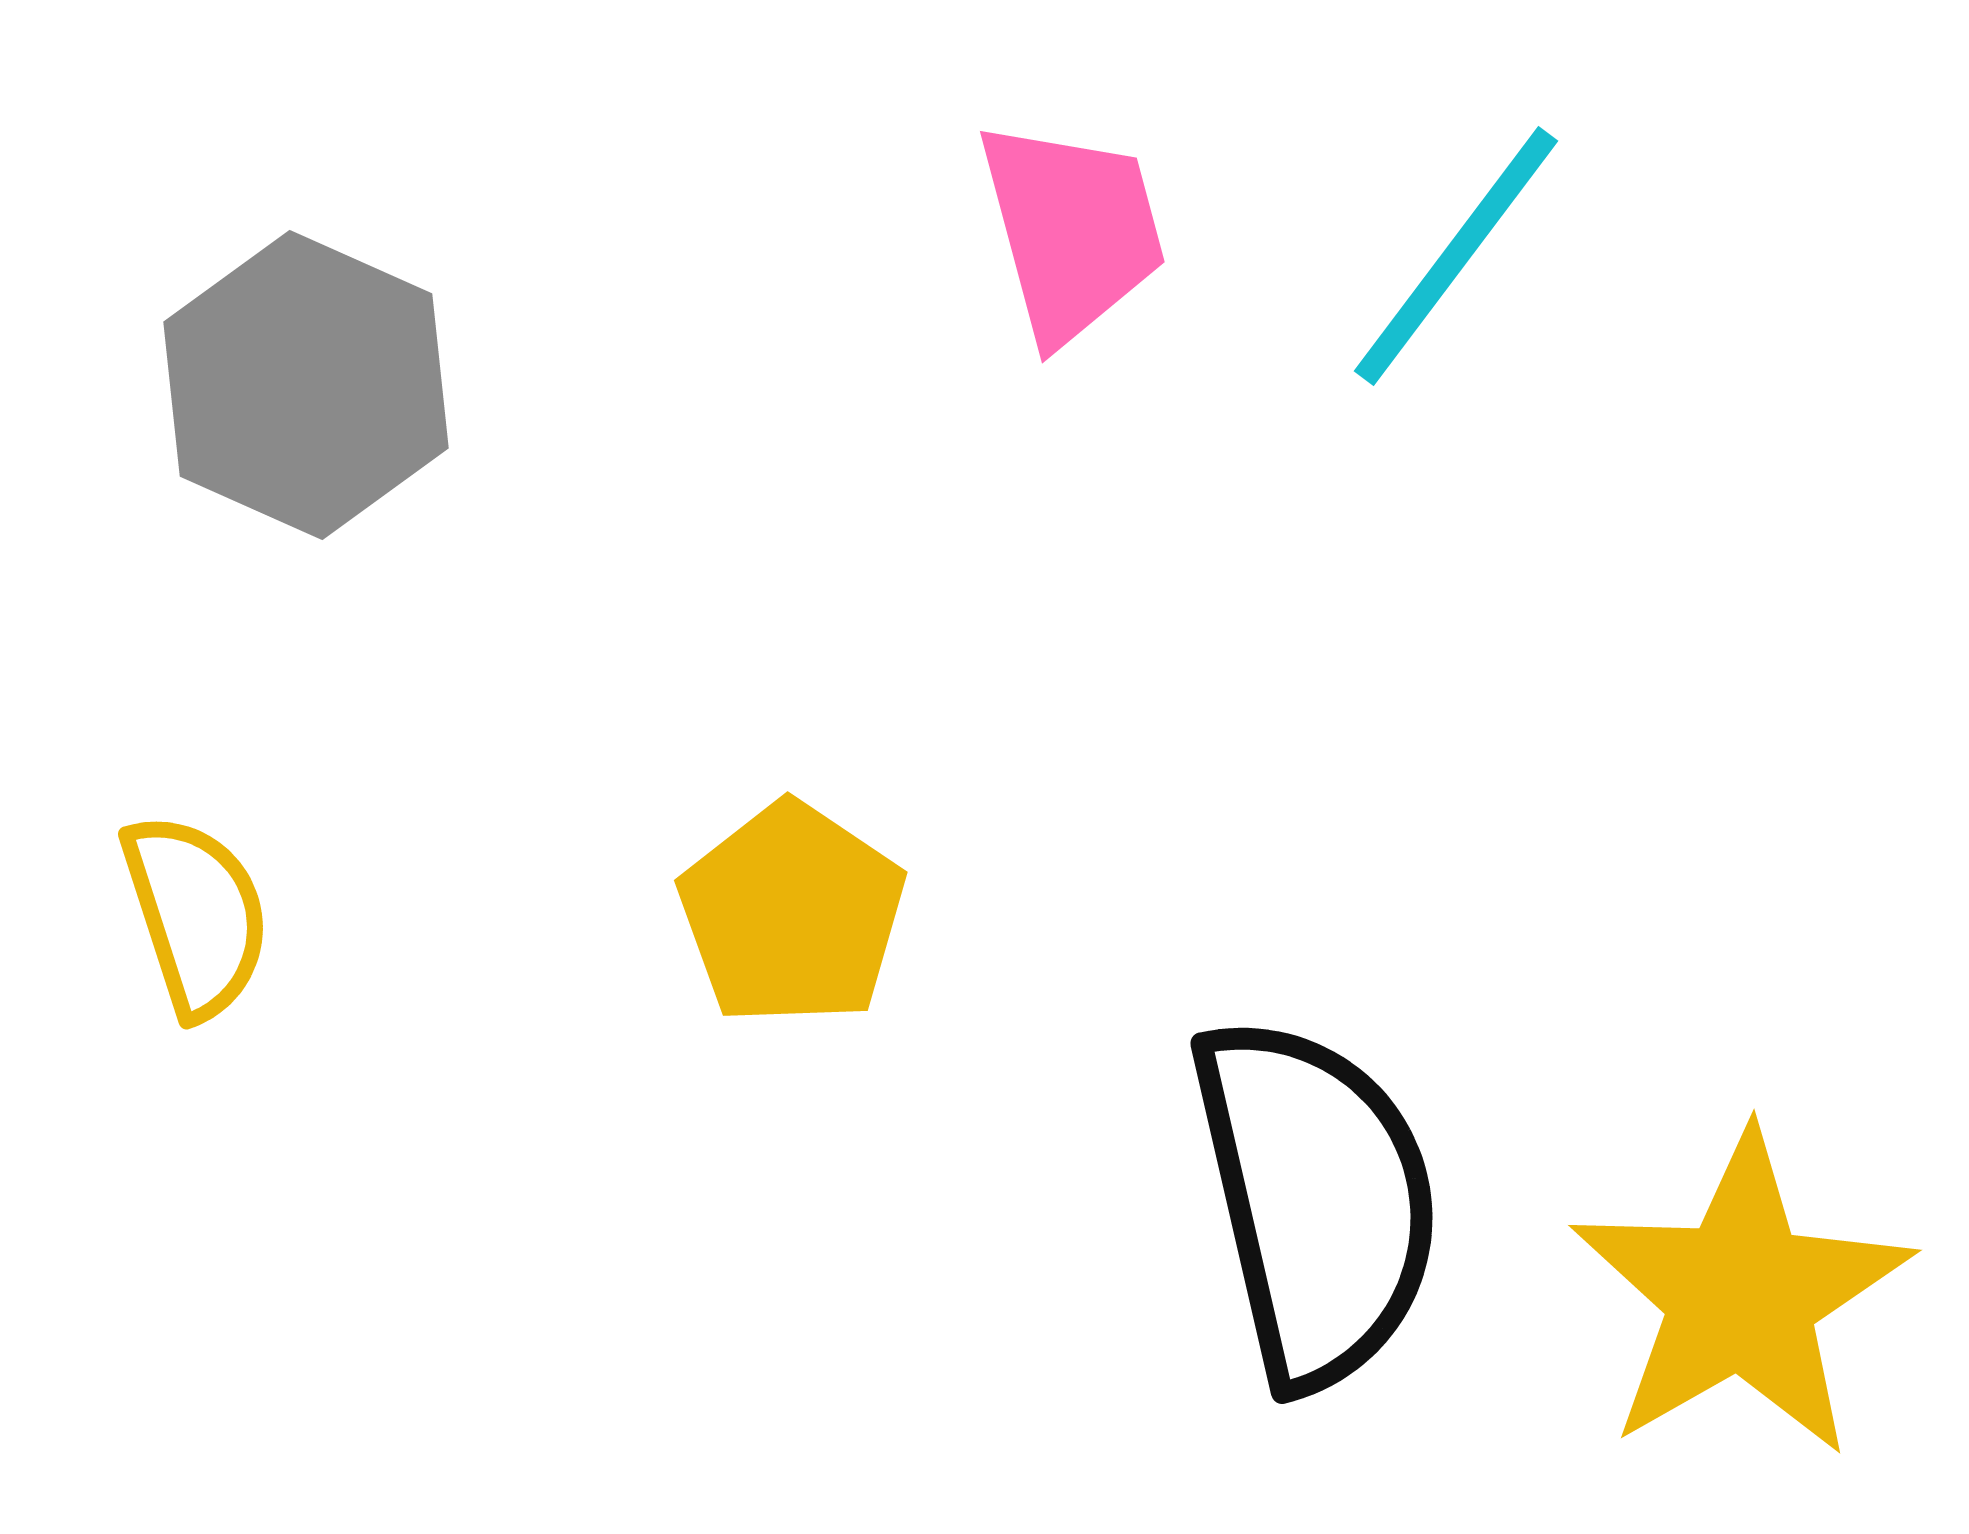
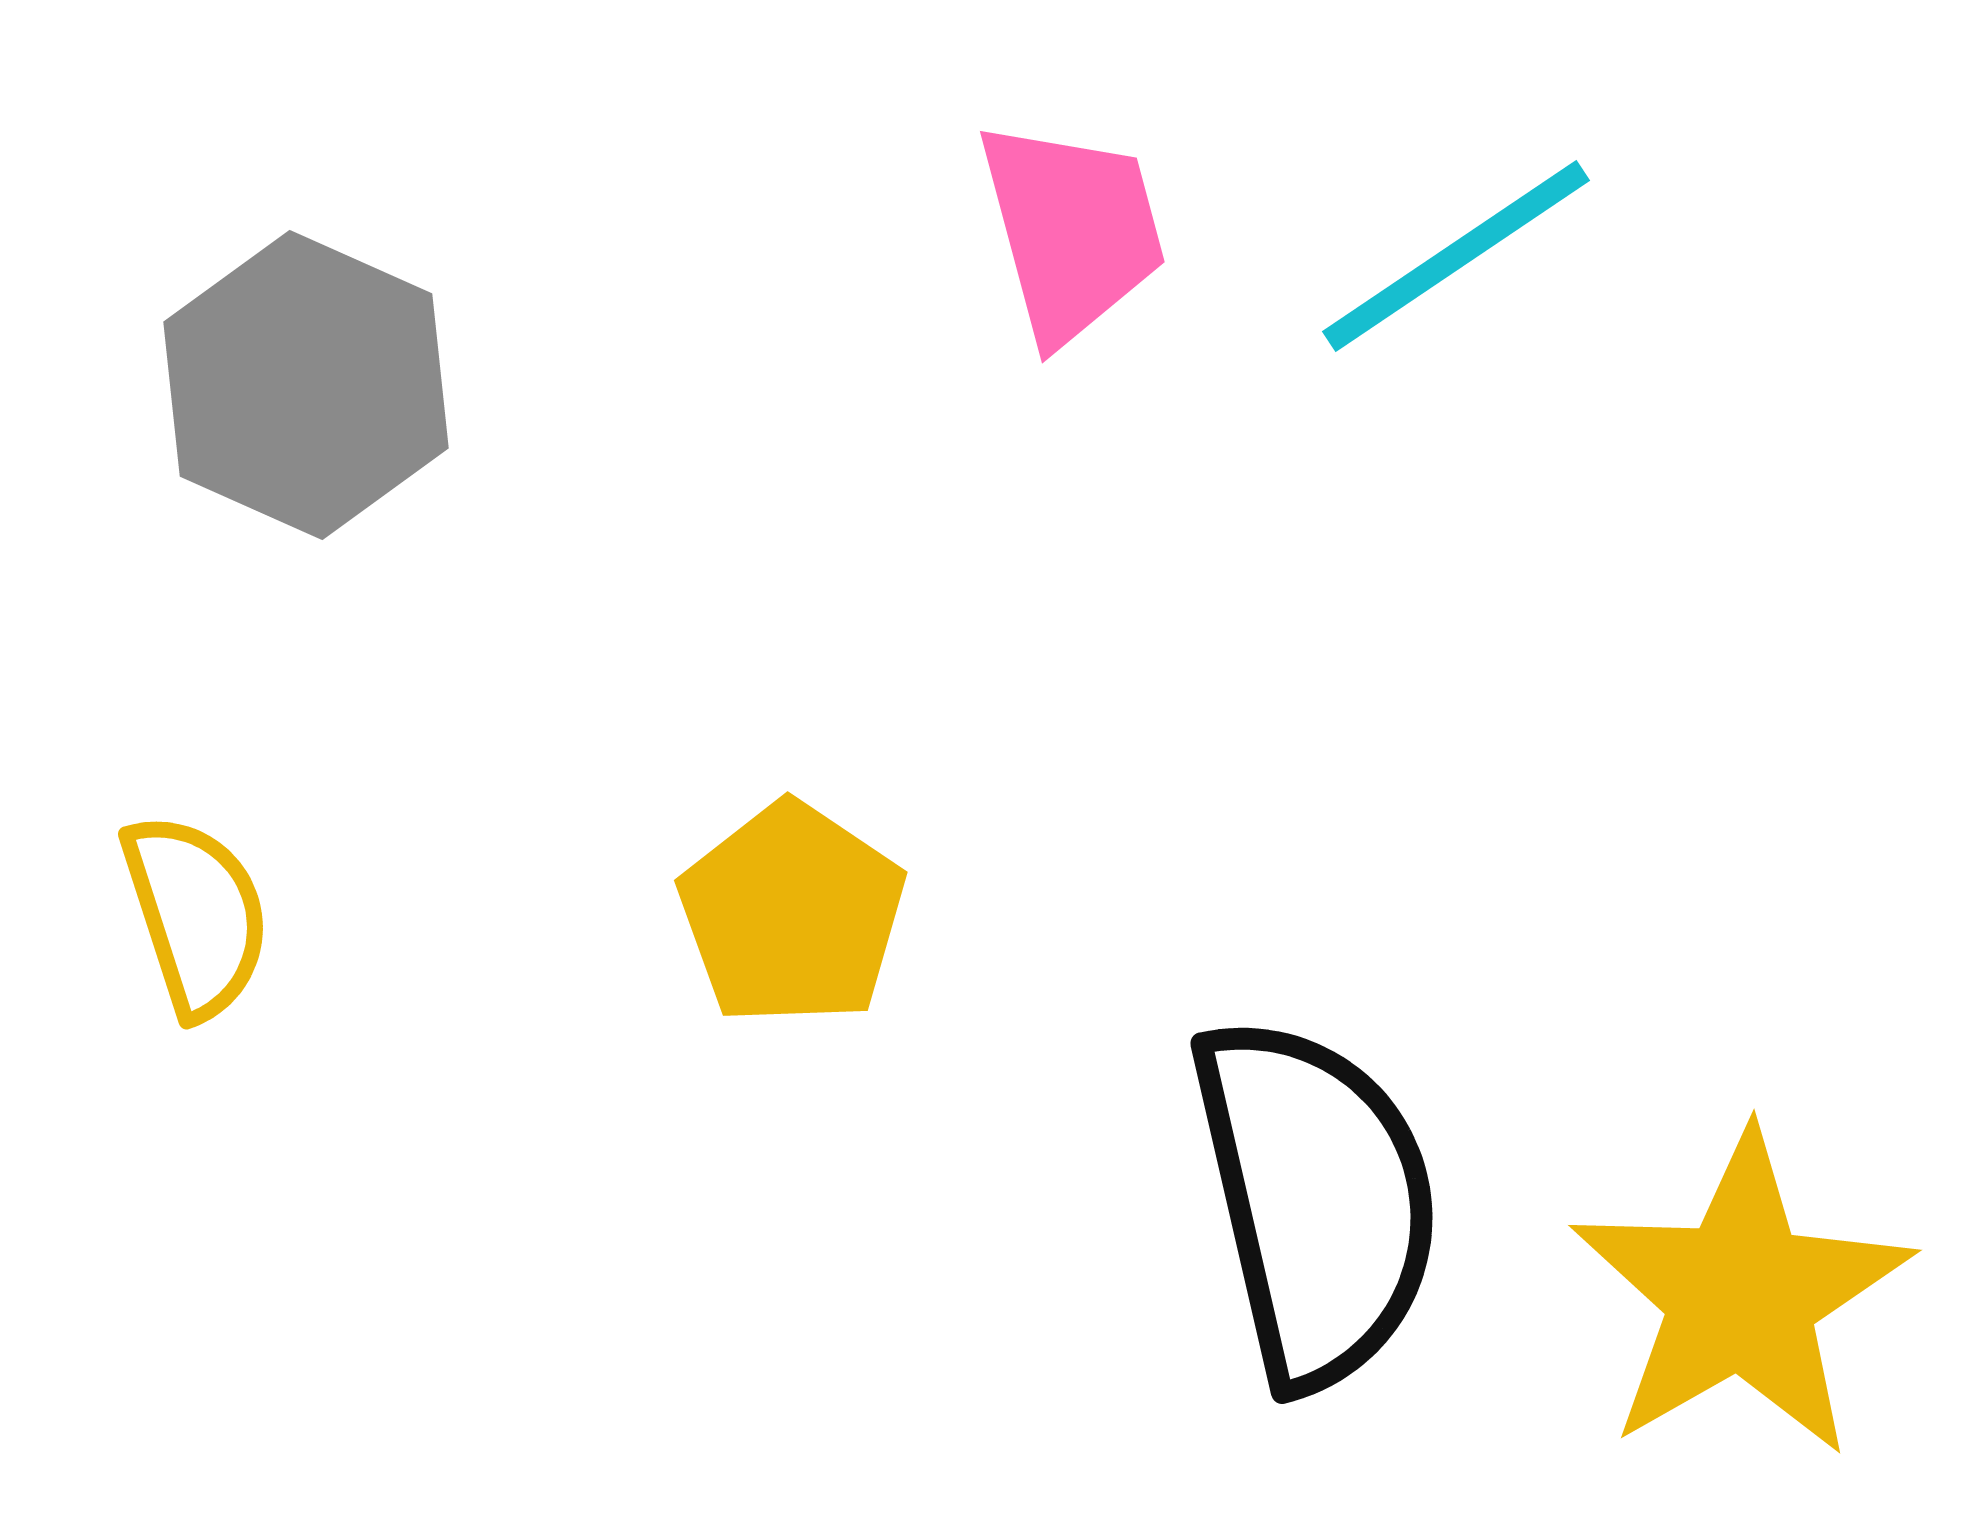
cyan line: rotated 19 degrees clockwise
